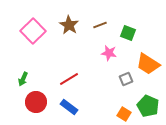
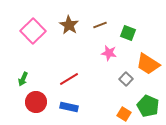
gray square: rotated 24 degrees counterclockwise
blue rectangle: rotated 24 degrees counterclockwise
